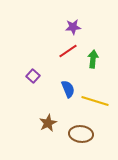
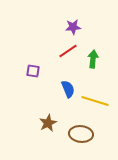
purple square: moved 5 px up; rotated 32 degrees counterclockwise
